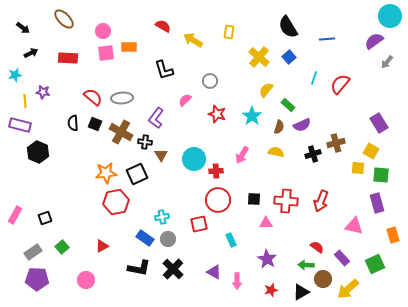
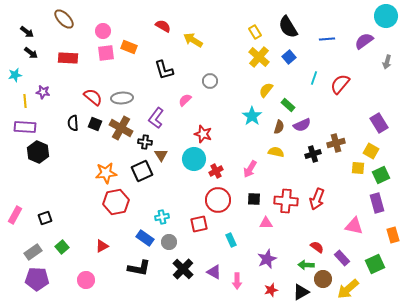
cyan circle at (390, 16): moved 4 px left
black arrow at (23, 28): moved 4 px right, 4 px down
yellow rectangle at (229, 32): moved 26 px right; rotated 40 degrees counterclockwise
purple semicircle at (374, 41): moved 10 px left
orange rectangle at (129, 47): rotated 21 degrees clockwise
black arrow at (31, 53): rotated 64 degrees clockwise
gray arrow at (387, 62): rotated 24 degrees counterclockwise
red star at (217, 114): moved 14 px left, 20 px down
purple rectangle at (20, 125): moved 5 px right, 2 px down; rotated 10 degrees counterclockwise
brown cross at (121, 132): moved 4 px up
pink arrow at (242, 155): moved 8 px right, 14 px down
red cross at (216, 171): rotated 24 degrees counterclockwise
black square at (137, 174): moved 5 px right, 3 px up
green square at (381, 175): rotated 30 degrees counterclockwise
red arrow at (321, 201): moved 4 px left, 2 px up
gray circle at (168, 239): moved 1 px right, 3 px down
purple star at (267, 259): rotated 18 degrees clockwise
black cross at (173, 269): moved 10 px right
